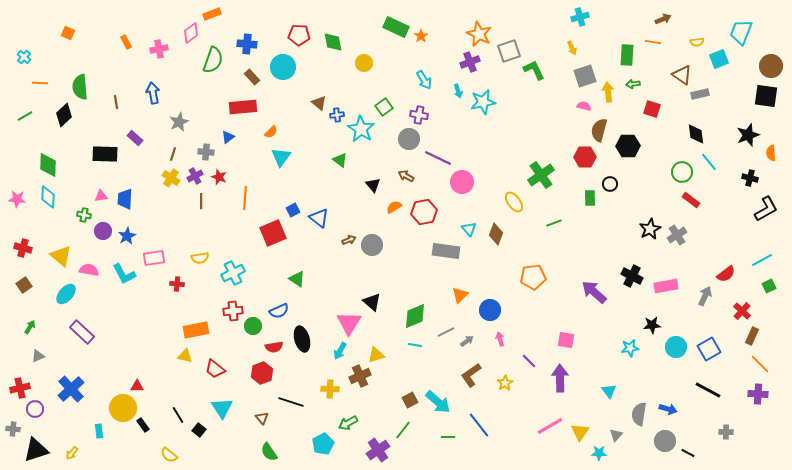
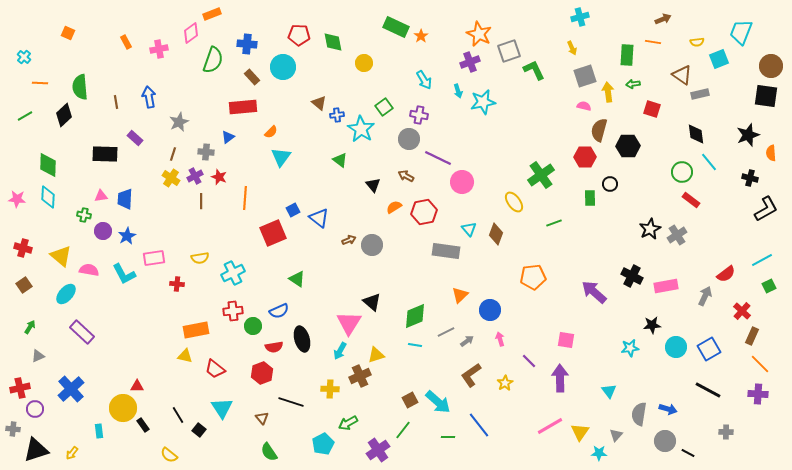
blue arrow at (153, 93): moved 4 px left, 4 px down
